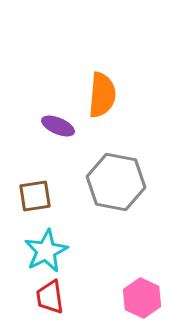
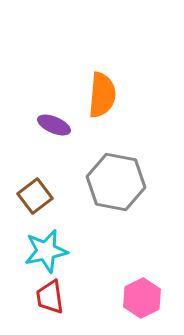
purple ellipse: moved 4 px left, 1 px up
brown square: rotated 28 degrees counterclockwise
cyan star: rotated 15 degrees clockwise
pink hexagon: rotated 9 degrees clockwise
